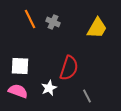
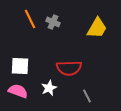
red semicircle: rotated 70 degrees clockwise
